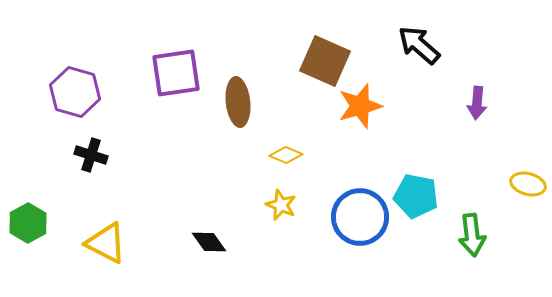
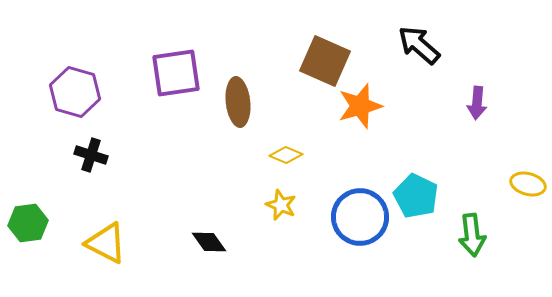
cyan pentagon: rotated 15 degrees clockwise
green hexagon: rotated 21 degrees clockwise
